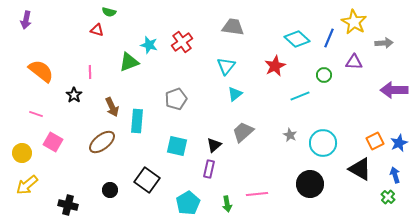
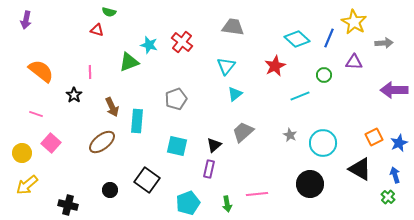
red cross at (182, 42): rotated 15 degrees counterclockwise
orange square at (375, 141): moved 1 px left, 4 px up
pink square at (53, 142): moved 2 px left, 1 px down; rotated 12 degrees clockwise
cyan pentagon at (188, 203): rotated 10 degrees clockwise
